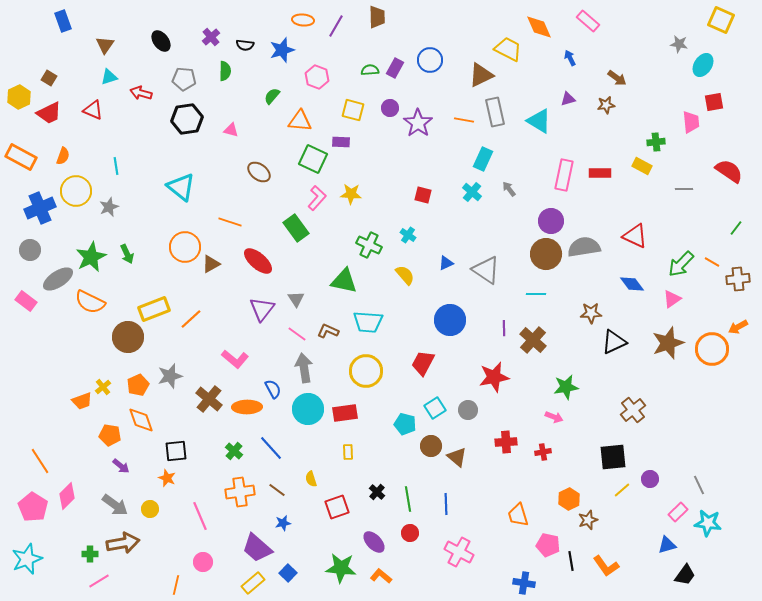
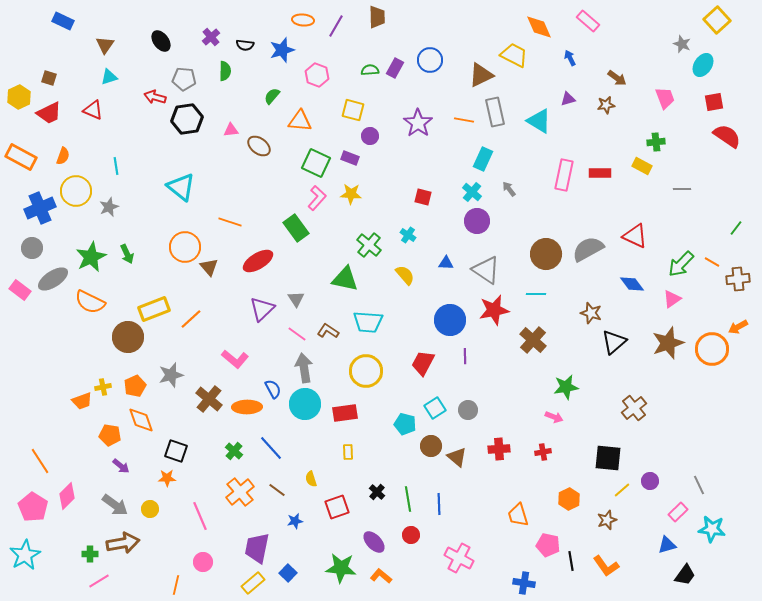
yellow square at (721, 20): moved 4 px left; rotated 24 degrees clockwise
blue rectangle at (63, 21): rotated 45 degrees counterclockwise
gray star at (679, 44): moved 3 px right; rotated 12 degrees clockwise
yellow trapezoid at (508, 49): moved 6 px right, 6 px down
pink hexagon at (317, 77): moved 2 px up
brown square at (49, 78): rotated 14 degrees counterclockwise
red arrow at (141, 93): moved 14 px right, 4 px down
purple circle at (390, 108): moved 20 px left, 28 px down
pink trapezoid at (691, 122): moved 26 px left, 24 px up; rotated 15 degrees counterclockwise
pink triangle at (231, 130): rotated 21 degrees counterclockwise
purple rectangle at (341, 142): moved 9 px right, 16 px down; rotated 18 degrees clockwise
green square at (313, 159): moved 3 px right, 4 px down
red semicircle at (729, 171): moved 2 px left, 35 px up
brown ellipse at (259, 172): moved 26 px up
gray line at (684, 189): moved 2 px left
red square at (423, 195): moved 2 px down
purple circle at (551, 221): moved 74 px left
green cross at (369, 245): rotated 15 degrees clockwise
gray semicircle at (584, 247): moved 4 px right, 2 px down; rotated 20 degrees counterclockwise
gray circle at (30, 250): moved 2 px right, 2 px up
red ellipse at (258, 261): rotated 72 degrees counterclockwise
blue triangle at (446, 263): rotated 28 degrees clockwise
brown triangle at (211, 264): moved 2 px left, 3 px down; rotated 42 degrees counterclockwise
gray ellipse at (58, 279): moved 5 px left
green triangle at (344, 281): moved 1 px right, 2 px up
pink rectangle at (26, 301): moved 6 px left, 11 px up
purple triangle at (262, 309): rotated 8 degrees clockwise
brown star at (591, 313): rotated 20 degrees clockwise
purple line at (504, 328): moved 39 px left, 28 px down
brown L-shape at (328, 331): rotated 10 degrees clockwise
black triangle at (614, 342): rotated 16 degrees counterclockwise
gray star at (170, 376): moved 1 px right, 1 px up
red star at (494, 377): moved 67 px up
orange pentagon at (138, 385): moved 3 px left, 1 px down
yellow cross at (103, 387): rotated 28 degrees clockwise
cyan circle at (308, 409): moved 3 px left, 5 px up
brown cross at (633, 410): moved 1 px right, 2 px up
red cross at (506, 442): moved 7 px left, 7 px down
black square at (176, 451): rotated 25 degrees clockwise
black square at (613, 457): moved 5 px left, 1 px down; rotated 12 degrees clockwise
orange star at (167, 478): rotated 24 degrees counterclockwise
purple circle at (650, 479): moved 2 px down
orange cross at (240, 492): rotated 32 degrees counterclockwise
blue line at (446, 504): moved 7 px left
brown star at (588, 520): moved 19 px right
blue star at (283, 523): moved 12 px right, 2 px up
cyan star at (708, 523): moved 4 px right, 6 px down
red circle at (410, 533): moved 1 px right, 2 px down
purple trapezoid at (257, 548): rotated 60 degrees clockwise
pink cross at (459, 552): moved 6 px down
cyan star at (27, 559): moved 2 px left, 4 px up; rotated 8 degrees counterclockwise
